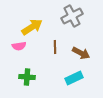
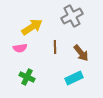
pink semicircle: moved 1 px right, 2 px down
brown arrow: rotated 24 degrees clockwise
green cross: rotated 21 degrees clockwise
